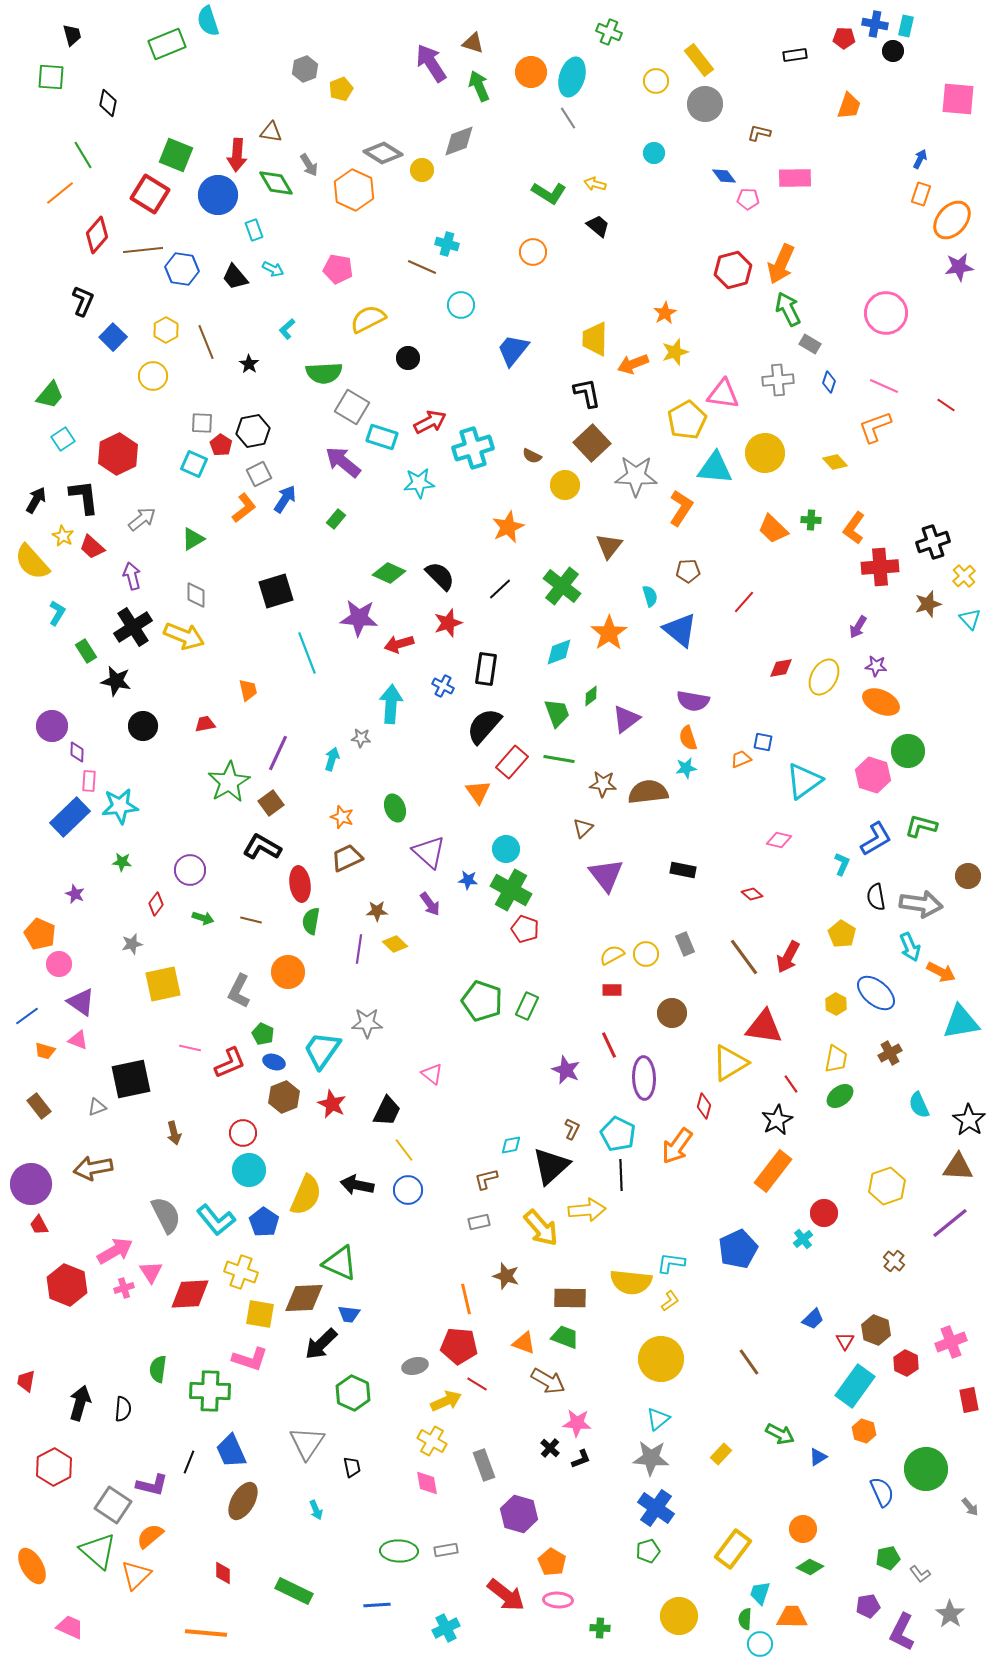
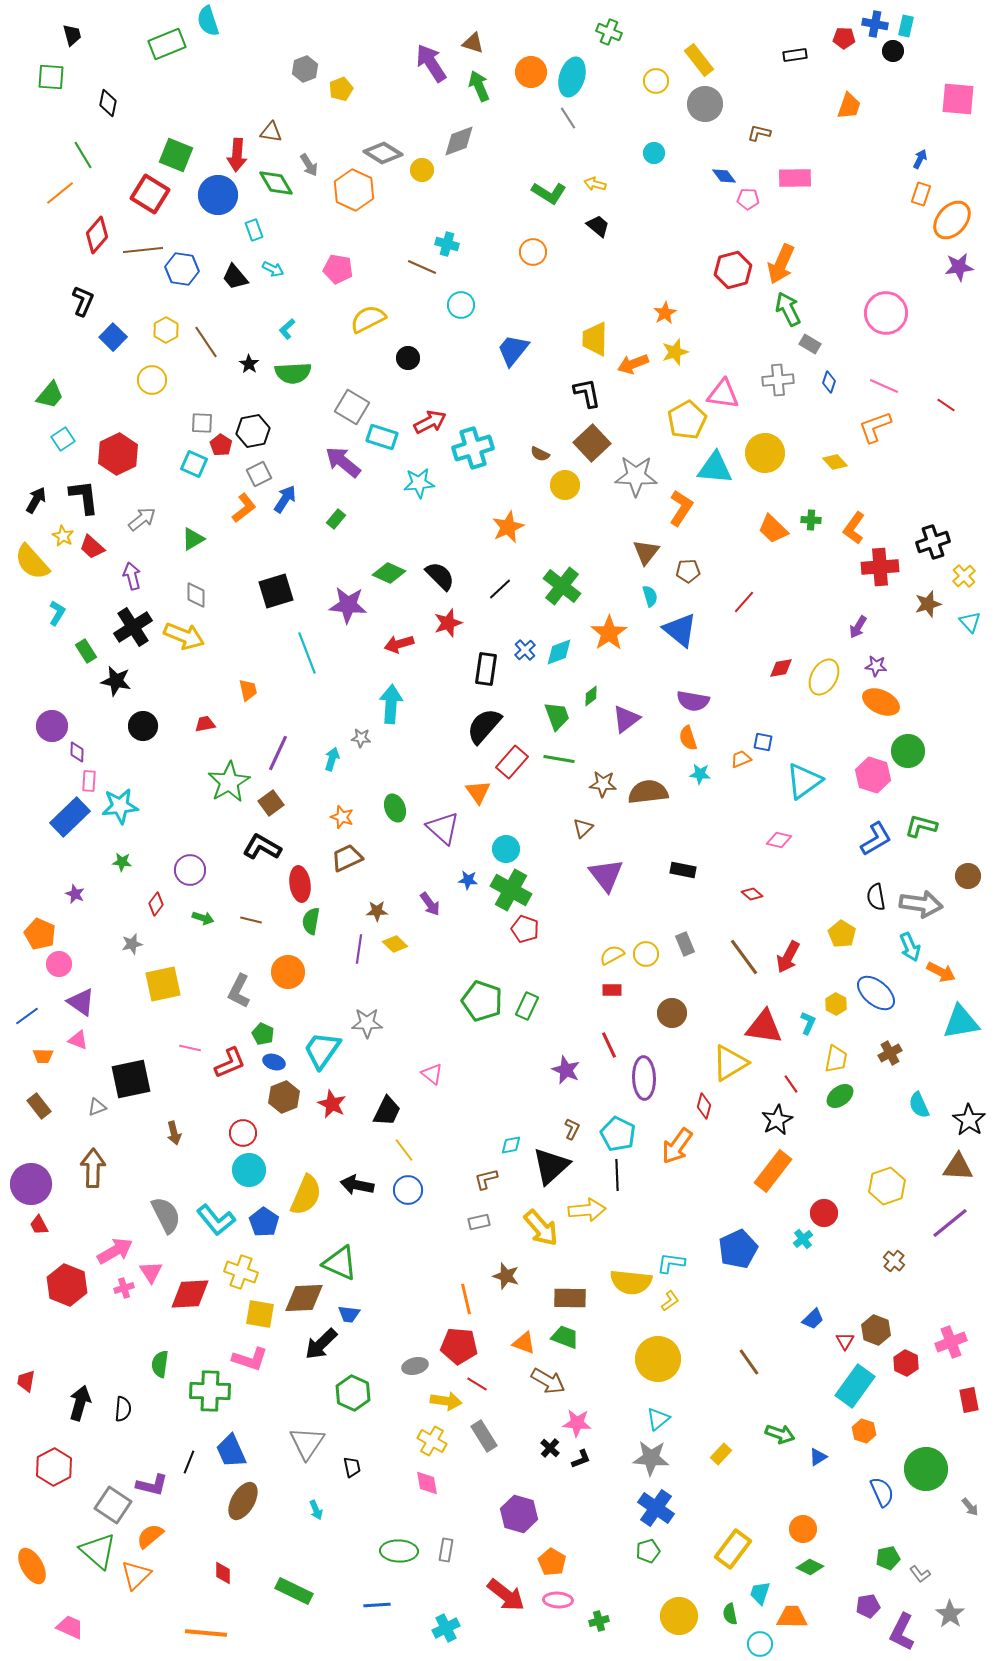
brown line at (206, 342): rotated 12 degrees counterclockwise
green semicircle at (324, 373): moved 31 px left
yellow circle at (153, 376): moved 1 px left, 4 px down
brown semicircle at (532, 456): moved 8 px right, 2 px up
brown triangle at (609, 546): moved 37 px right, 6 px down
purple star at (359, 618): moved 11 px left, 13 px up
cyan triangle at (970, 619): moved 3 px down
blue cross at (443, 686): moved 82 px right, 36 px up; rotated 20 degrees clockwise
green trapezoid at (557, 713): moved 3 px down
cyan star at (686, 768): moved 14 px right, 6 px down; rotated 15 degrees clockwise
purple triangle at (429, 852): moved 14 px right, 24 px up
cyan L-shape at (842, 864): moved 34 px left, 159 px down
orange trapezoid at (45, 1051): moved 2 px left, 5 px down; rotated 15 degrees counterclockwise
brown arrow at (93, 1168): rotated 102 degrees clockwise
black line at (621, 1175): moved 4 px left
yellow circle at (661, 1359): moved 3 px left
green semicircle at (158, 1369): moved 2 px right, 5 px up
yellow arrow at (446, 1401): rotated 32 degrees clockwise
green arrow at (780, 1434): rotated 8 degrees counterclockwise
gray rectangle at (484, 1465): moved 29 px up; rotated 12 degrees counterclockwise
gray rectangle at (446, 1550): rotated 70 degrees counterclockwise
green semicircle at (745, 1619): moved 15 px left, 5 px up; rotated 15 degrees counterclockwise
green cross at (600, 1628): moved 1 px left, 7 px up; rotated 18 degrees counterclockwise
